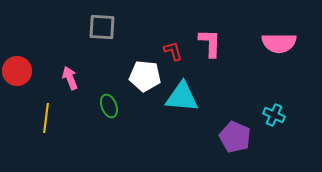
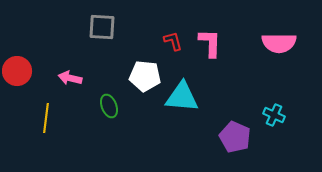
red L-shape: moved 10 px up
pink arrow: rotated 55 degrees counterclockwise
